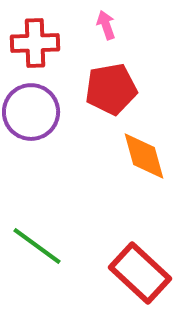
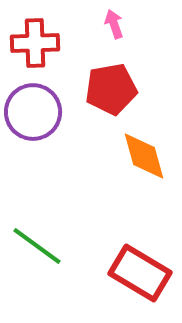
pink arrow: moved 8 px right, 1 px up
purple circle: moved 2 px right
red rectangle: rotated 12 degrees counterclockwise
